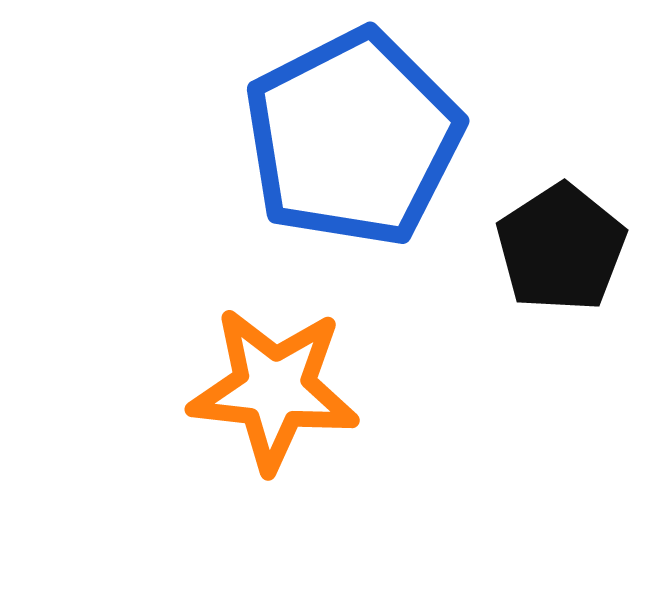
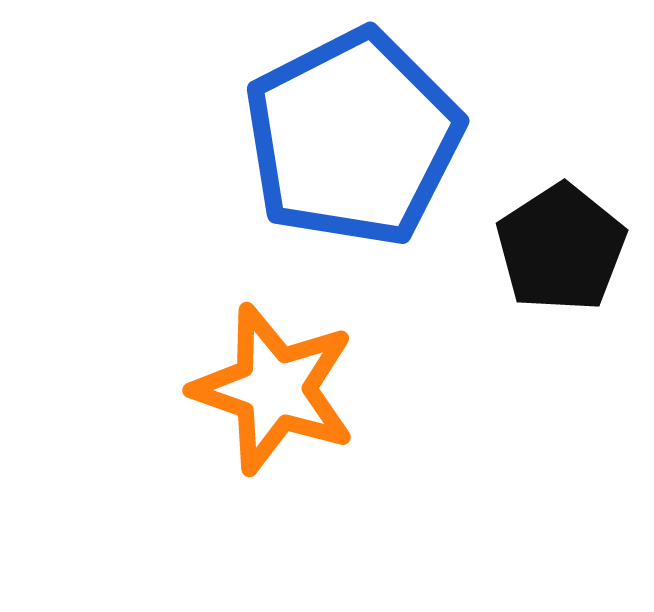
orange star: rotated 13 degrees clockwise
